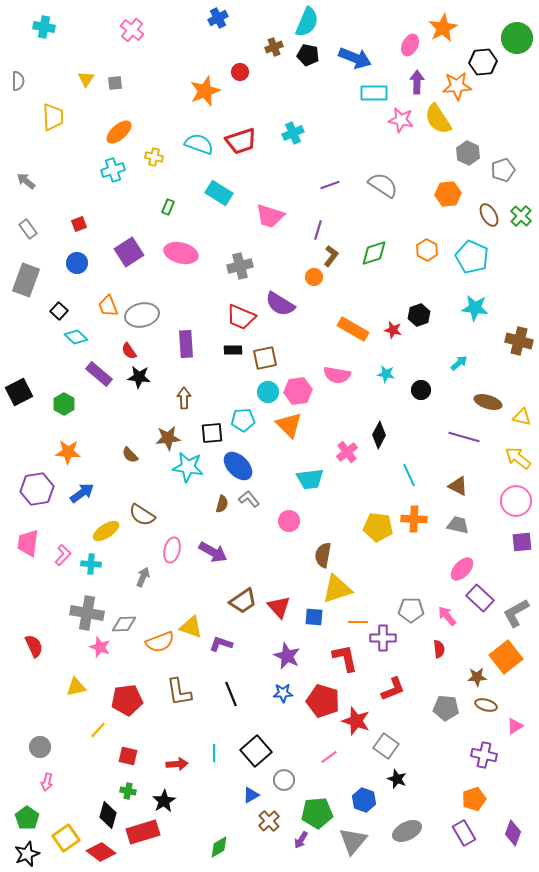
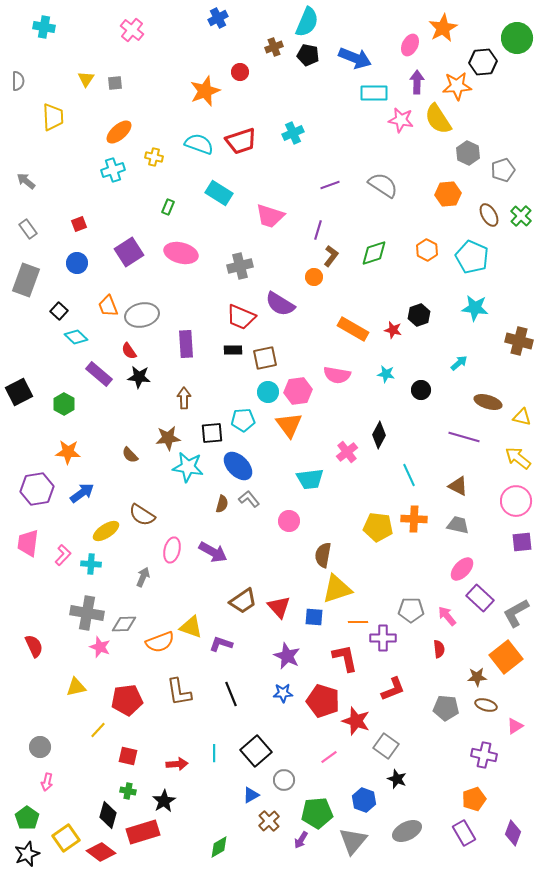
orange triangle at (289, 425): rotated 8 degrees clockwise
